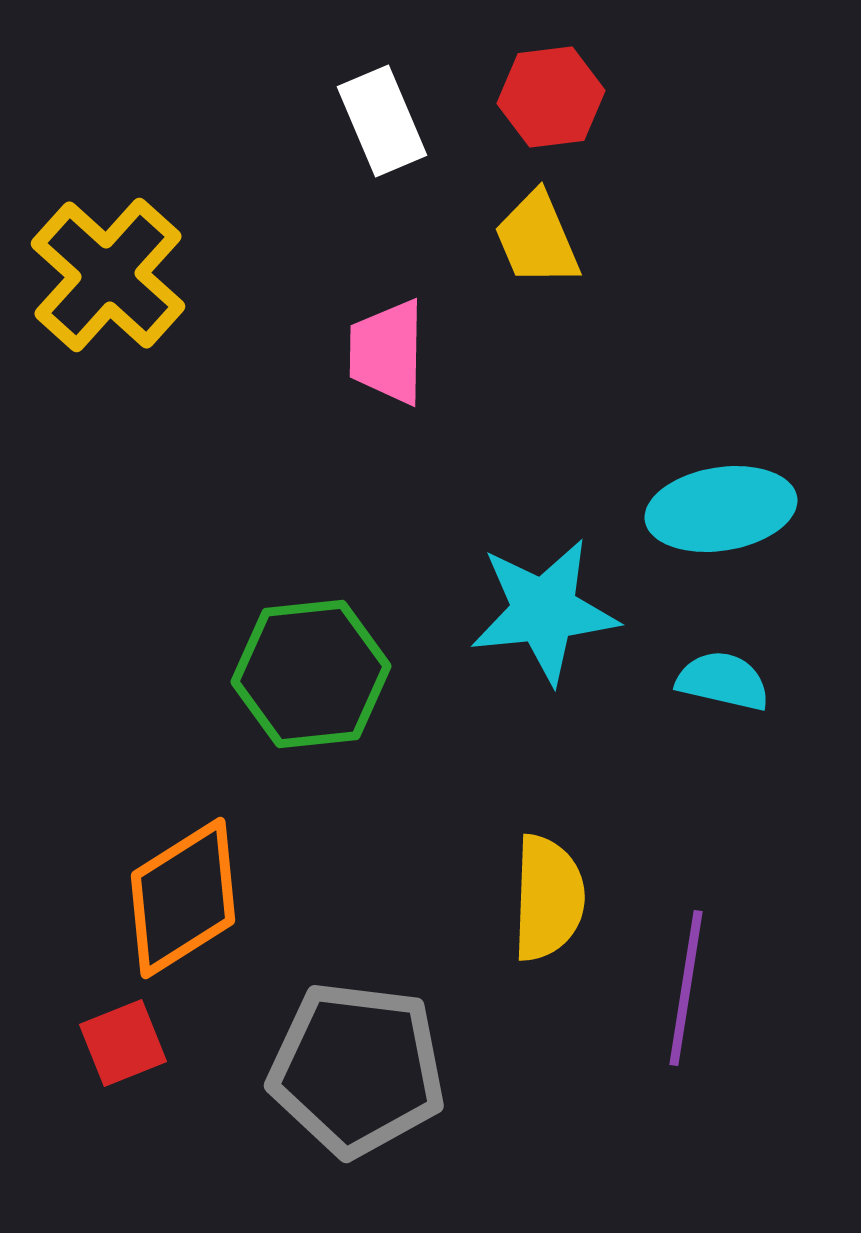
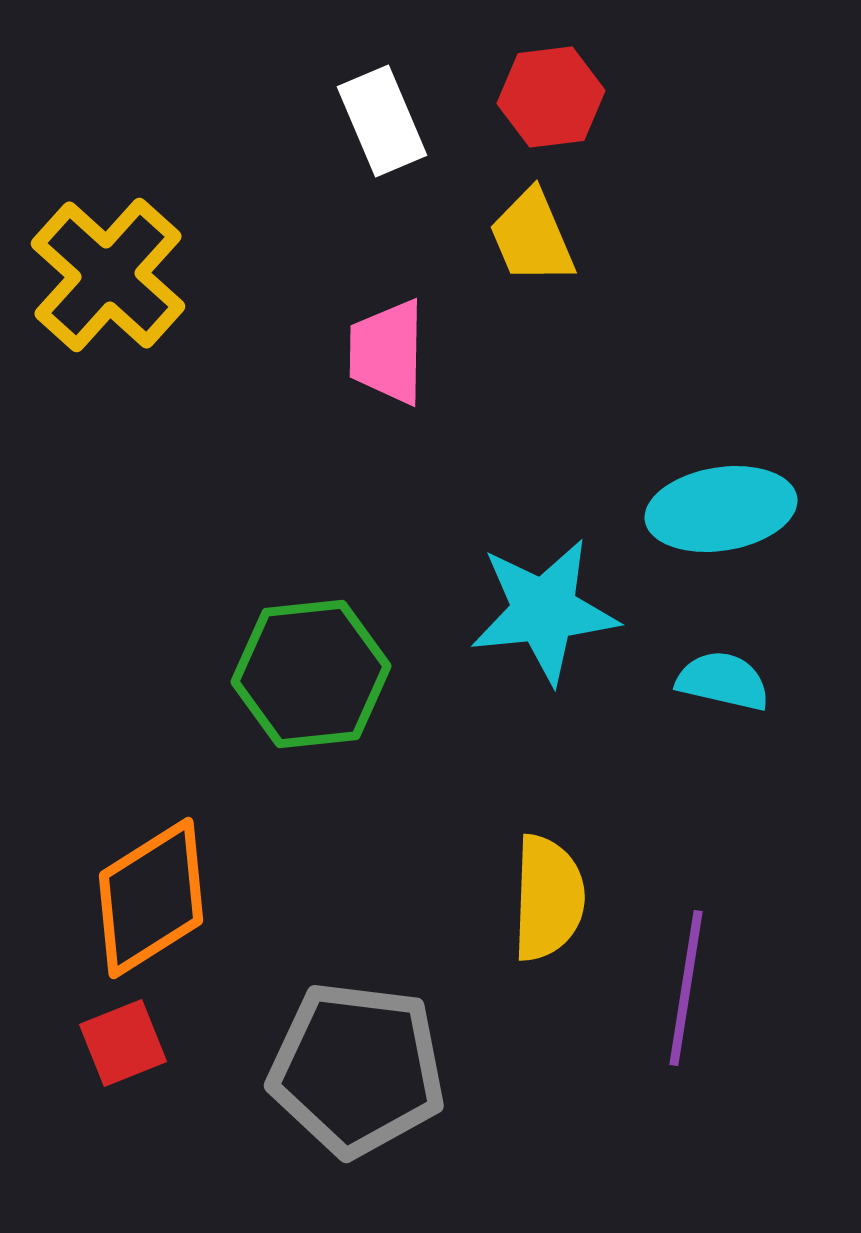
yellow trapezoid: moved 5 px left, 2 px up
orange diamond: moved 32 px left
